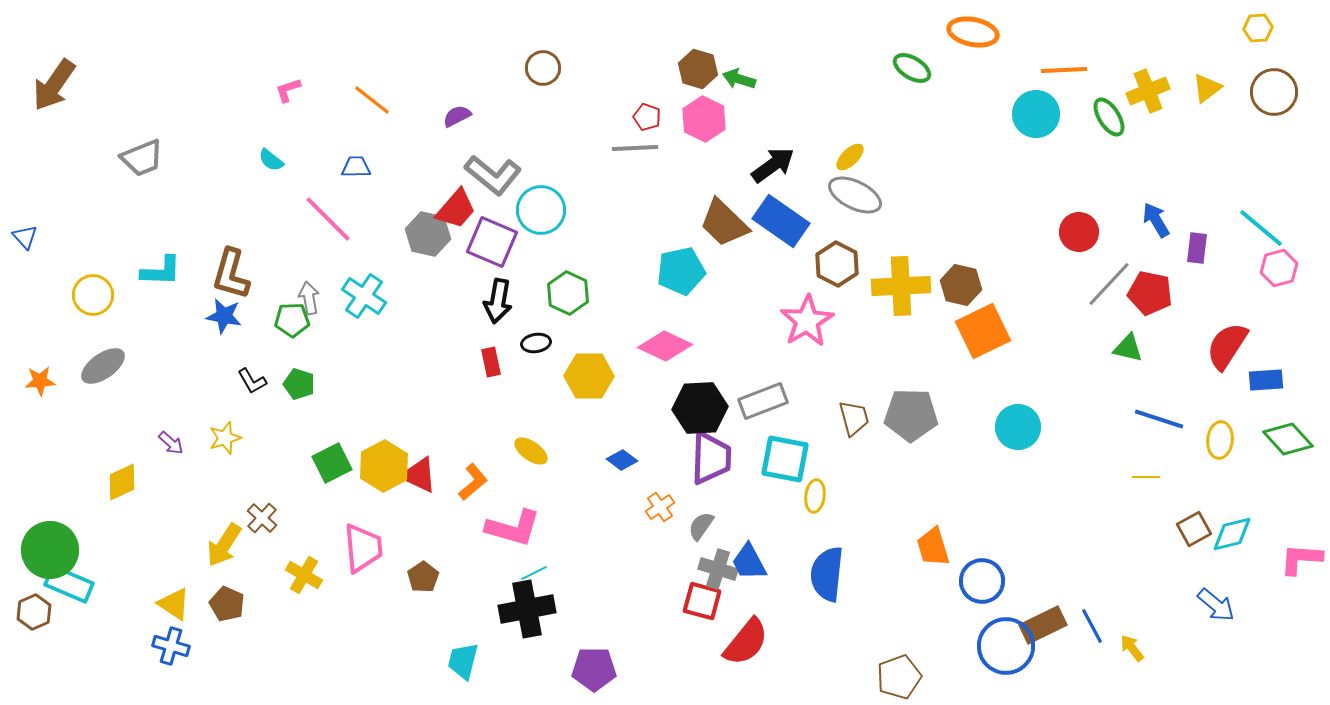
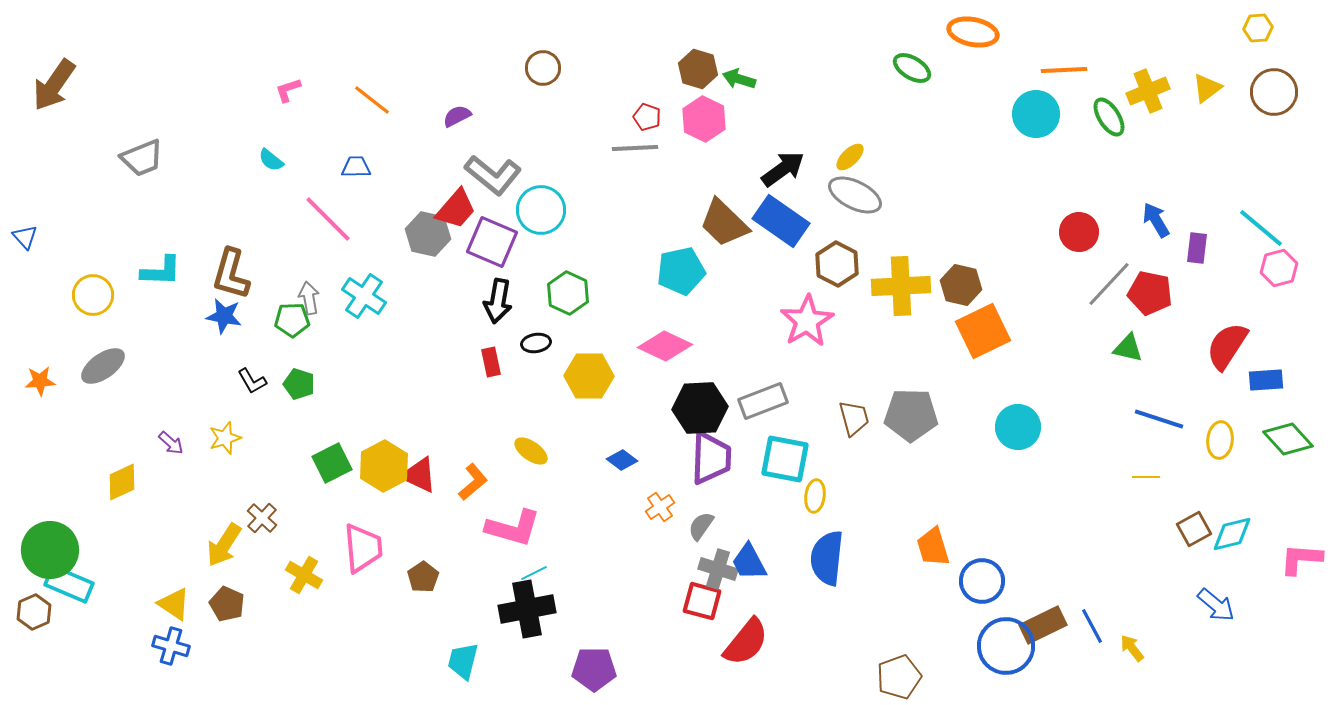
black arrow at (773, 165): moved 10 px right, 4 px down
blue semicircle at (827, 574): moved 16 px up
